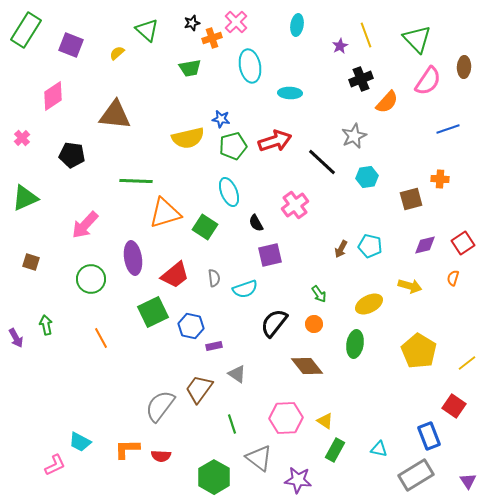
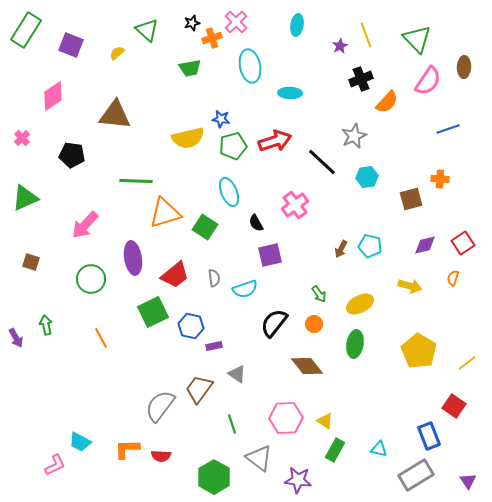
yellow ellipse at (369, 304): moved 9 px left
